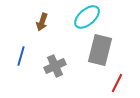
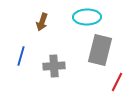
cyan ellipse: rotated 40 degrees clockwise
gray cross: moved 1 px left; rotated 20 degrees clockwise
red line: moved 1 px up
